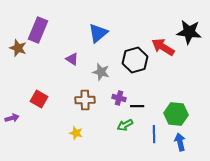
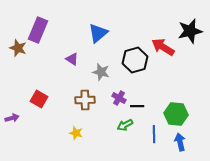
black star: moved 1 px right, 1 px up; rotated 20 degrees counterclockwise
purple cross: rotated 16 degrees clockwise
